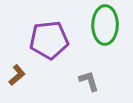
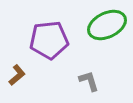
green ellipse: moved 2 px right; rotated 63 degrees clockwise
